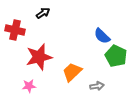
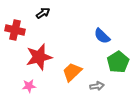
green pentagon: moved 2 px right, 6 px down; rotated 15 degrees clockwise
